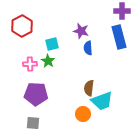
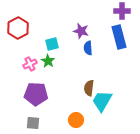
red hexagon: moved 4 px left, 2 px down
pink cross: rotated 24 degrees counterclockwise
cyan trapezoid: rotated 140 degrees clockwise
orange circle: moved 7 px left, 6 px down
